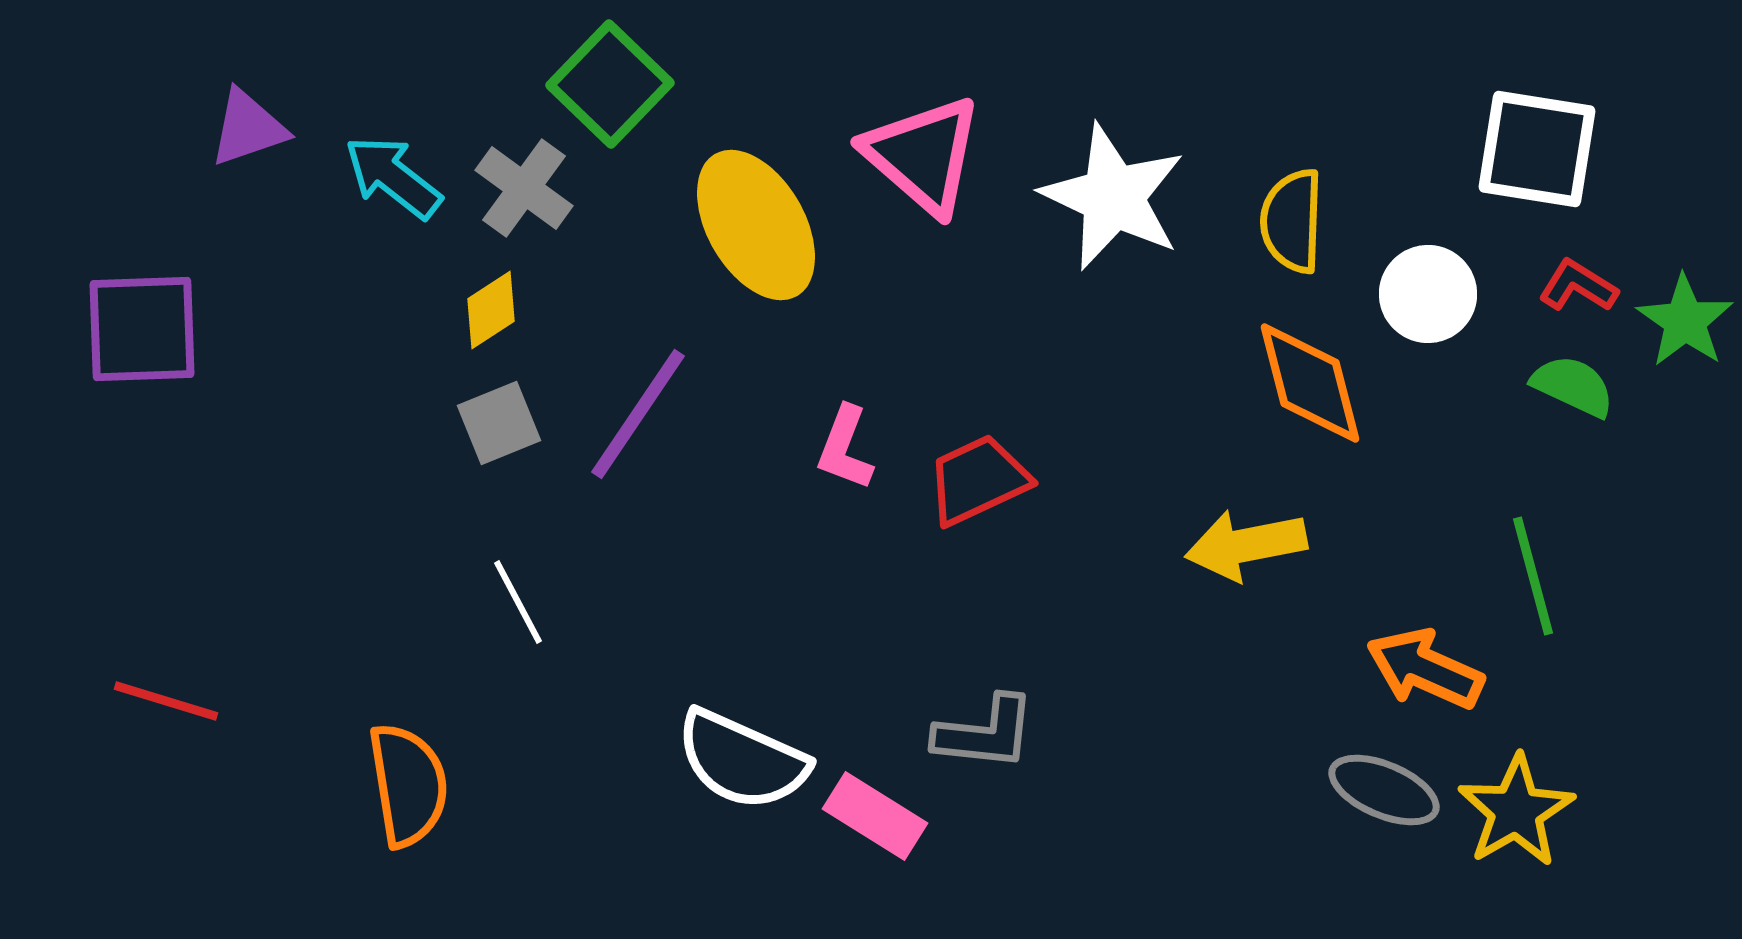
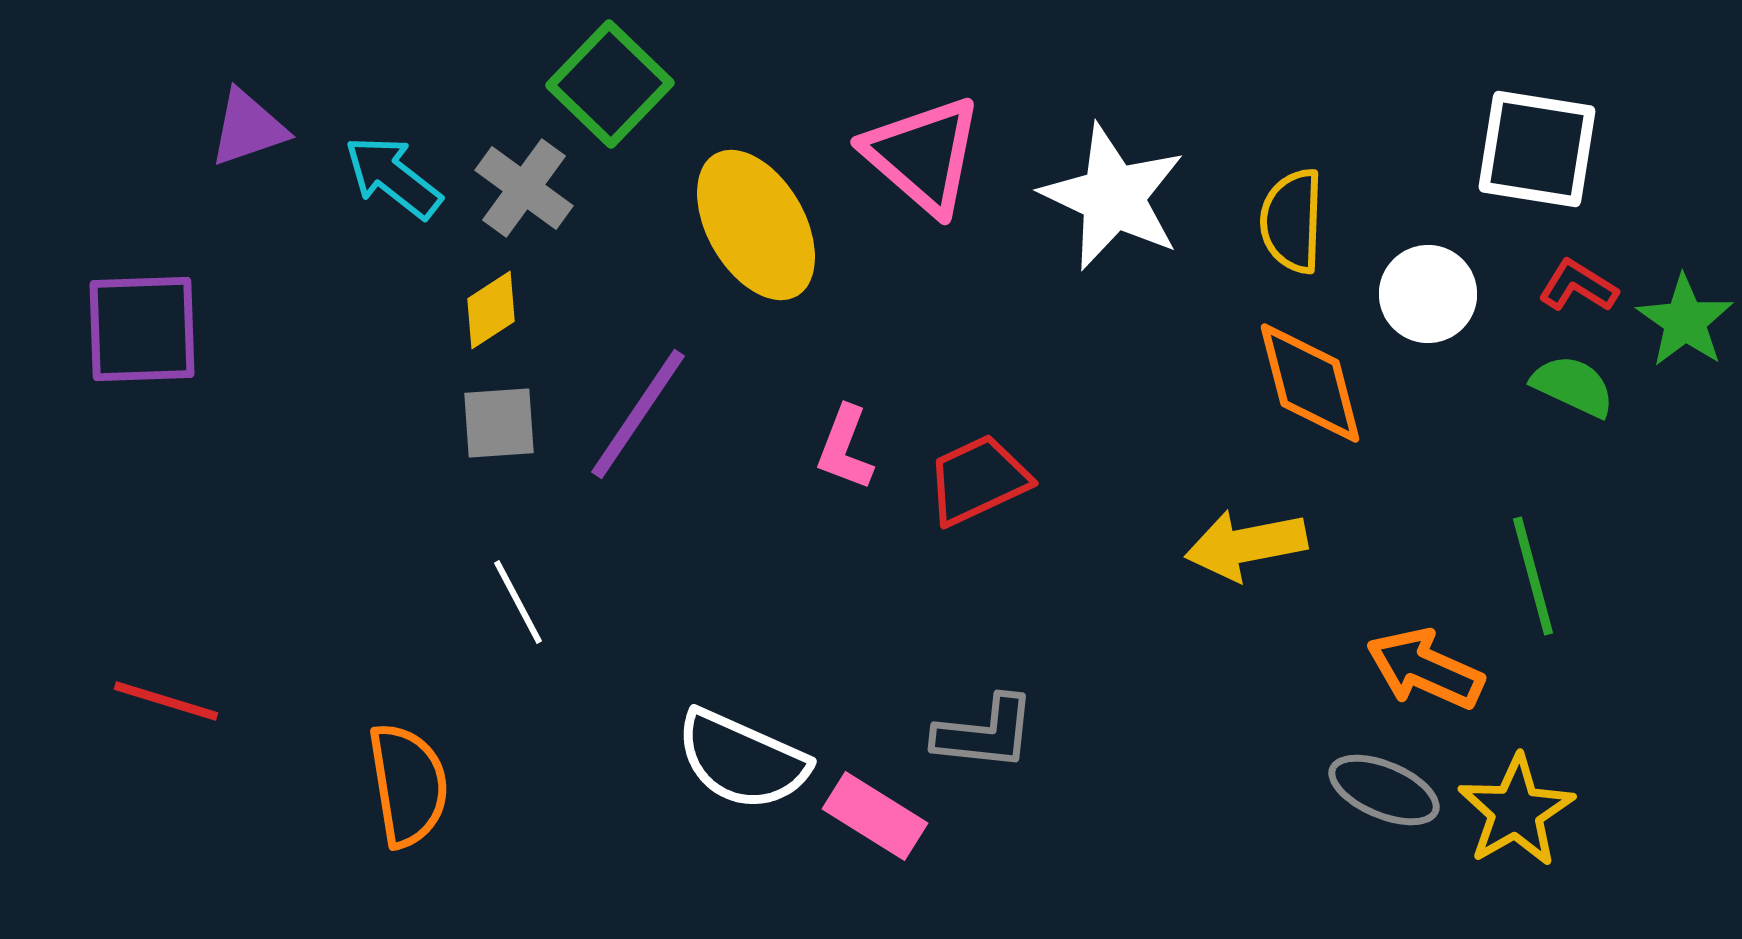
gray square: rotated 18 degrees clockwise
